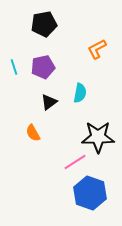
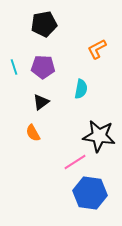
purple pentagon: rotated 15 degrees clockwise
cyan semicircle: moved 1 px right, 4 px up
black triangle: moved 8 px left
black star: moved 1 px right, 1 px up; rotated 8 degrees clockwise
blue hexagon: rotated 12 degrees counterclockwise
